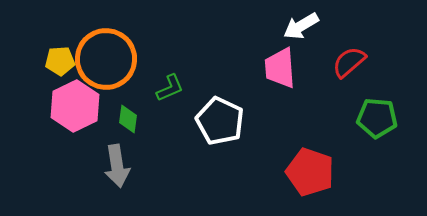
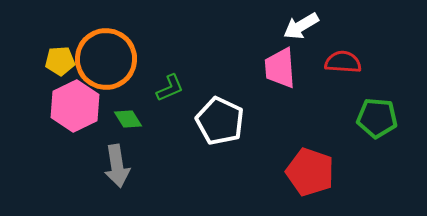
red semicircle: moved 6 px left; rotated 45 degrees clockwise
green diamond: rotated 40 degrees counterclockwise
